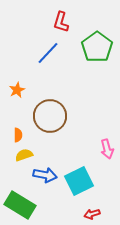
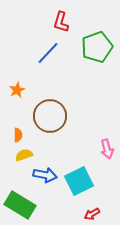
green pentagon: rotated 16 degrees clockwise
red arrow: rotated 14 degrees counterclockwise
